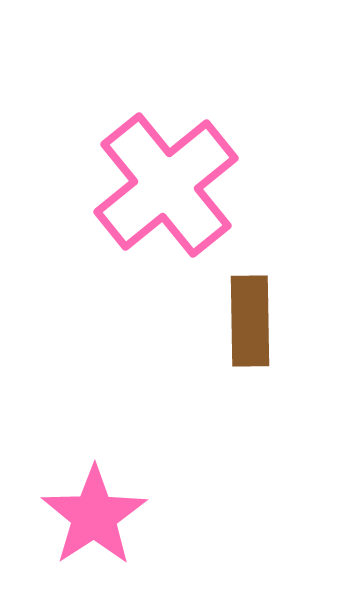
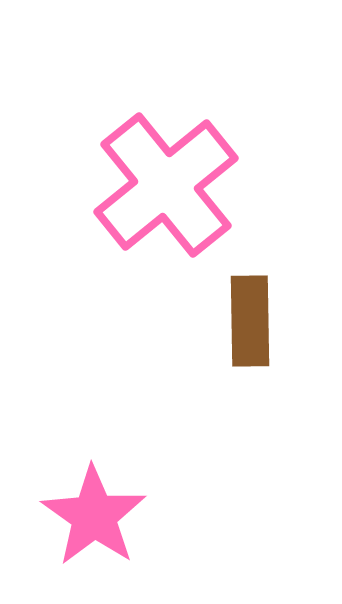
pink star: rotated 4 degrees counterclockwise
